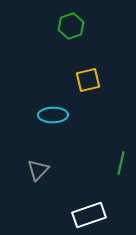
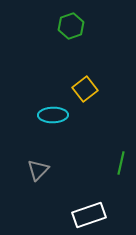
yellow square: moved 3 px left, 9 px down; rotated 25 degrees counterclockwise
